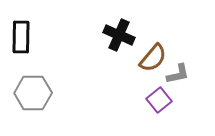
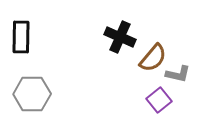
black cross: moved 1 px right, 2 px down
gray L-shape: rotated 25 degrees clockwise
gray hexagon: moved 1 px left, 1 px down
